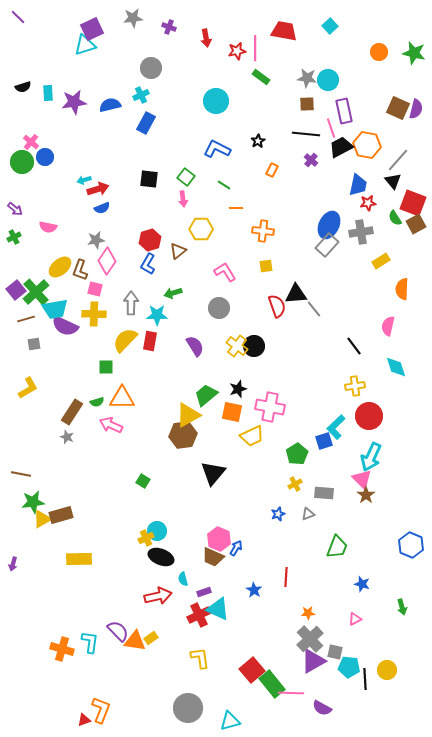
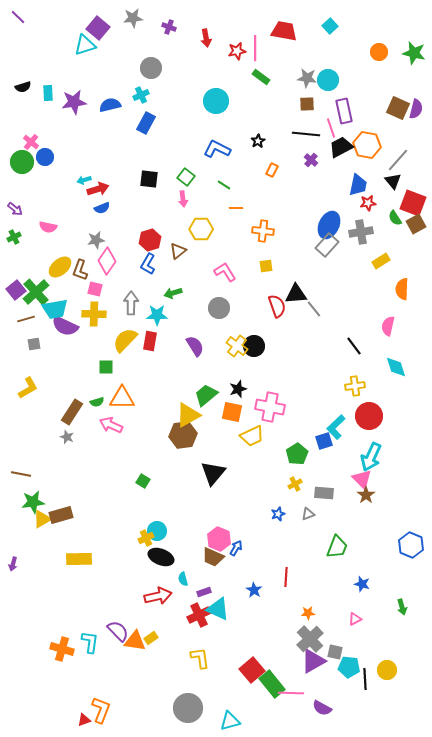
purple square at (92, 29): moved 6 px right, 1 px up; rotated 25 degrees counterclockwise
